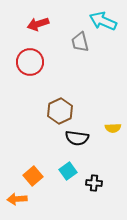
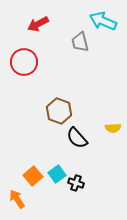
red arrow: rotated 10 degrees counterclockwise
red circle: moved 6 px left
brown hexagon: moved 1 px left; rotated 15 degrees counterclockwise
black semicircle: rotated 40 degrees clockwise
cyan square: moved 11 px left, 3 px down
black cross: moved 18 px left; rotated 14 degrees clockwise
orange arrow: rotated 60 degrees clockwise
